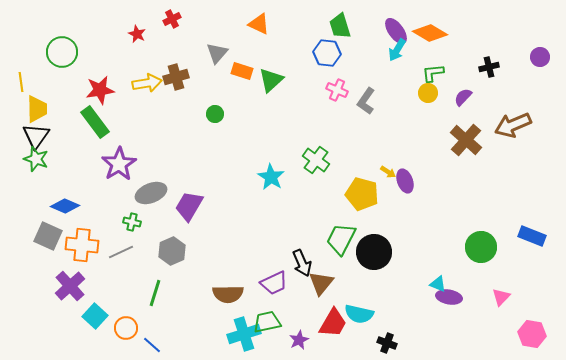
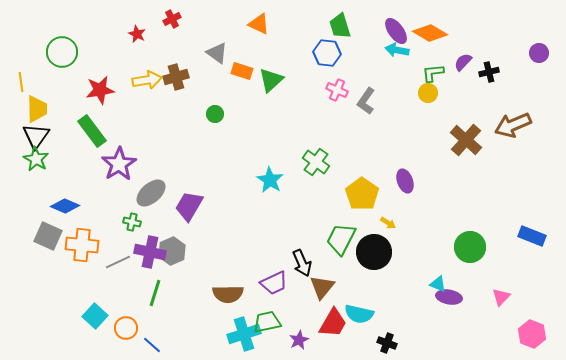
cyan arrow at (397, 50): rotated 70 degrees clockwise
gray triangle at (217, 53): rotated 35 degrees counterclockwise
purple circle at (540, 57): moved 1 px left, 4 px up
black cross at (489, 67): moved 5 px down
yellow arrow at (147, 83): moved 3 px up
purple semicircle at (463, 97): moved 35 px up
green rectangle at (95, 122): moved 3 px left, 9 px down
green star at (36, 159): rotated 10 degrees clockwise
green cross at (316, 160): moved 2 px down
yellow arrow at (388, 172): moved 51 px down
cyan star at (271, 177): moved 1 px left, 3 px down
gray ellipse at (151, 193): rotated 20 degrees counterclockwise
yellow pentagon at (362, 194): rotated 20 degrees clockwise
green circle at (481, 247): moved 11 px left
gray line at (121, 252): moved 3 px left, 10 px down
brown triangle at (321, 283): moved 1 px right, 4 px down
purple cross at (70, 286): moved 80 px right, 34 px up; rotated 36 degrees counterclockwise
pink hexagon at (532, 334): rotated 12 degrees clockwise
